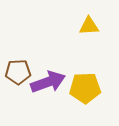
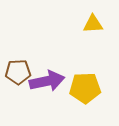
yellow triangle: moved 4 px right, 2 px up
purple arrow: moved 1 px left, 1 px up; rotated 8 degrees clockwise
